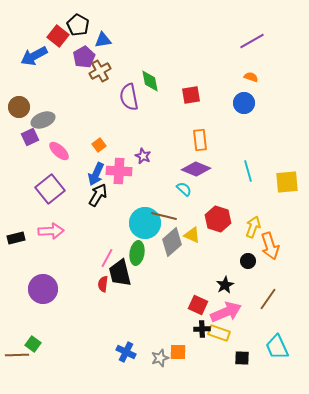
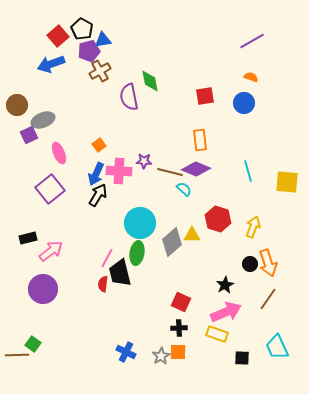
black pentagon at (78, 25): moved 4 px right, 4 px down
red square at (58, 36): rotated 10 degrees clockwise
blue arrow at (34, 56): moved 17 px right, 8 px down; rotated 8 degrees clockwise
purple pentagon at (84, 57): moved 5 px right, 6 px up; rotated 15 degrees clockwise
red square at (191, 95): moved 14 px right, 1 px down
brown circle at (19, 107): moved 2 px left, 2 px up
purple square at (30, 137): moved 1 px left, 2 px up
pink ellipse at (59, 151): moved 2 px down; rotated 25 degrees clockwise
purple star at (143, 156): moved 1 px right, 5 px down; rotated 21 degrees counterclockwise
yellow square at (287, 182): rotated 10 degrees clockwise
brown line at (164, 216): moved 6 px right, 44 px up
cyan circle at (145, 223): moved 5 px left
pink arrow at (51, 231): moved 20 px down; rotated 35 degrees counterclockwise
yellow triangle at (192, 235): rotated 24 degrees counterclockwise
black rectangle at (16, 238): moved 12 px right
orange arrow at (270, 246): moved 2 px left, 17 px down
black circle at (248, 261): moved 2 px right, 3 px down
red square at (198, 305): moved 17 px left, 3 px up
black cross at (202, 329): moved 23 px left, 1 px up
yellow rectangle at (219, 333): moved 2 px left, 1 px down
gray star at (160, 358): moved 1 px right, 2 px up; rotated 12 degrees counterclockwise
